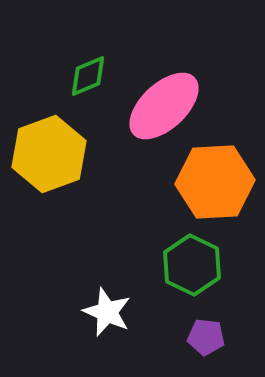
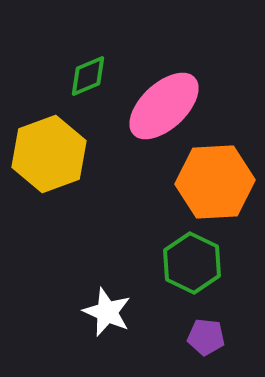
green hexagon: moved 2 px up
